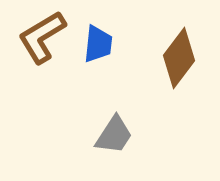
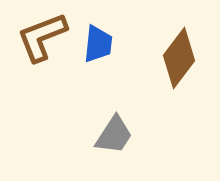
brown L-shape: rotated 10 degrees clockwise
